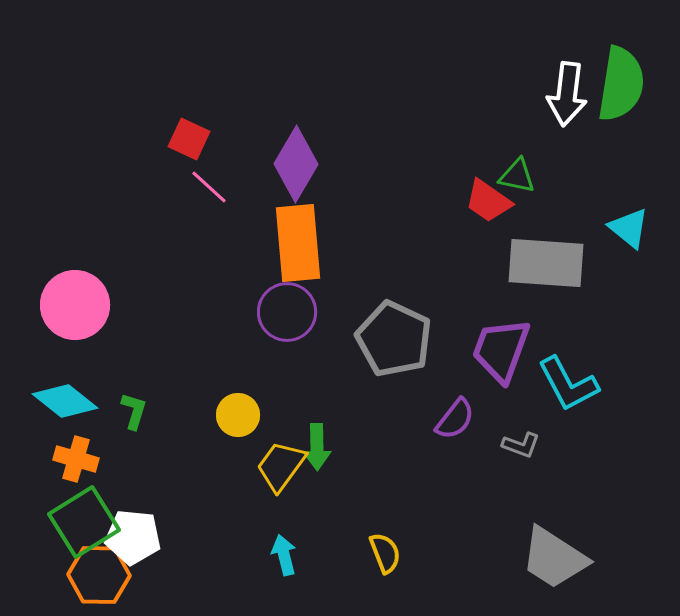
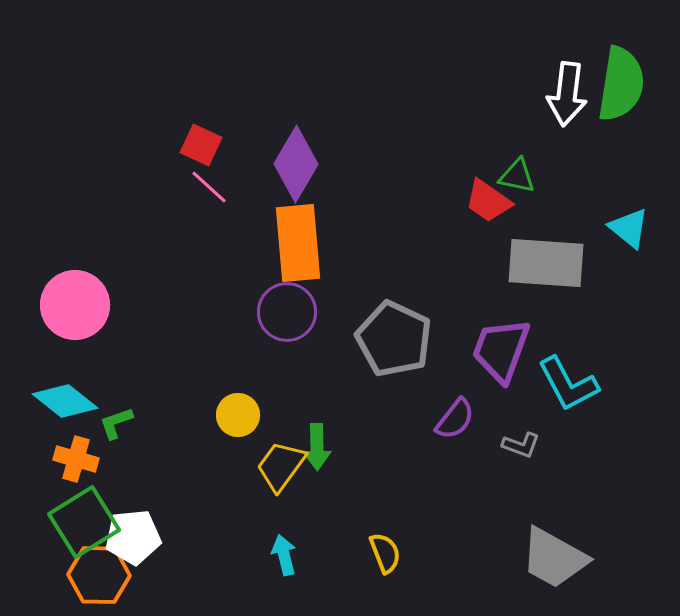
red square: moved 12 px right, 6 px down
green L-shape: moved 18 px left, 12 px down; rotated 126 degrees counterclockwise
white pentagon: rotated 12 degrees counterclockwise
gray trapezoid: rotated 4 degrees counterclockwise
